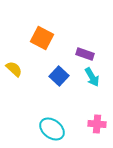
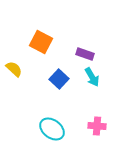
orange square: moved 1 px left, 4 px down
blue square: moved 3 px down
pink cross: moved 2 px down
